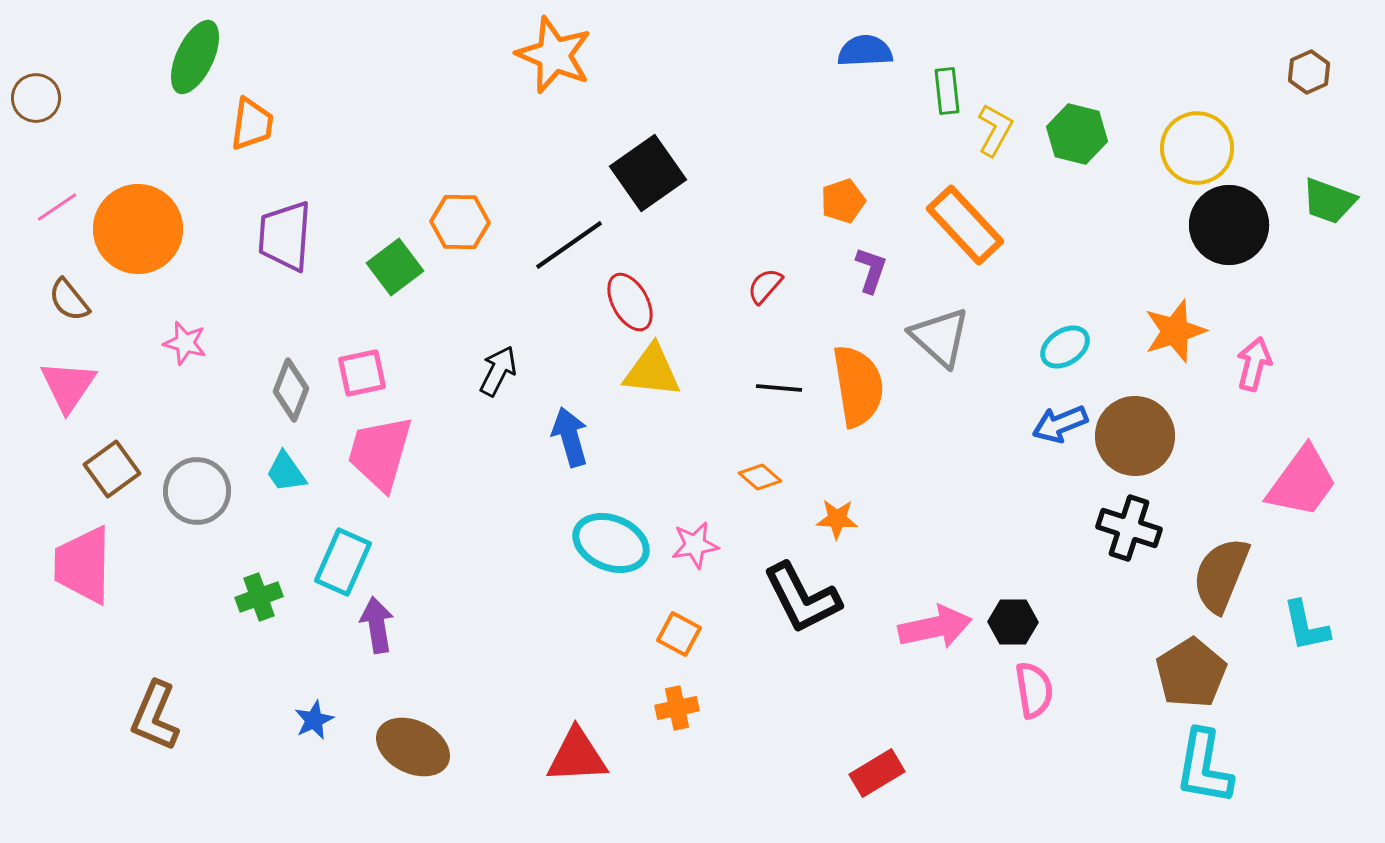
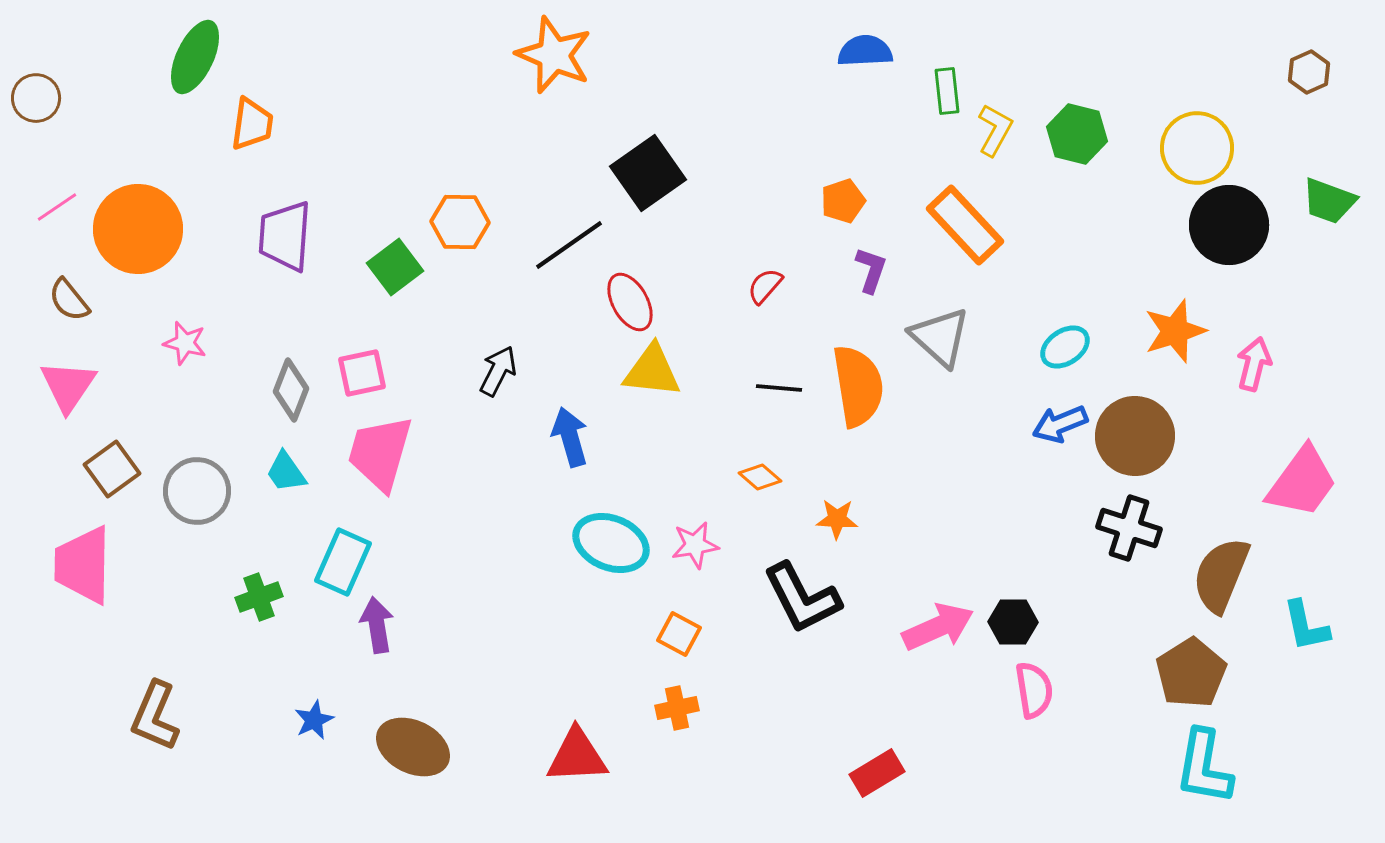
pink arrow at (935, 627): moved 3 px right; rotated 12 degrees counterclockwise
